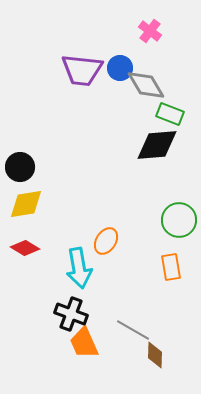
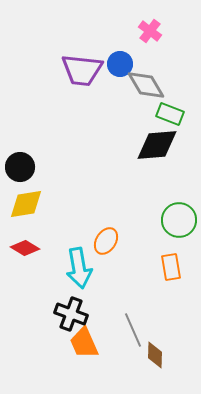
blue circle: moved 4 px up
gray line: rotated 36 degrees clockwise
